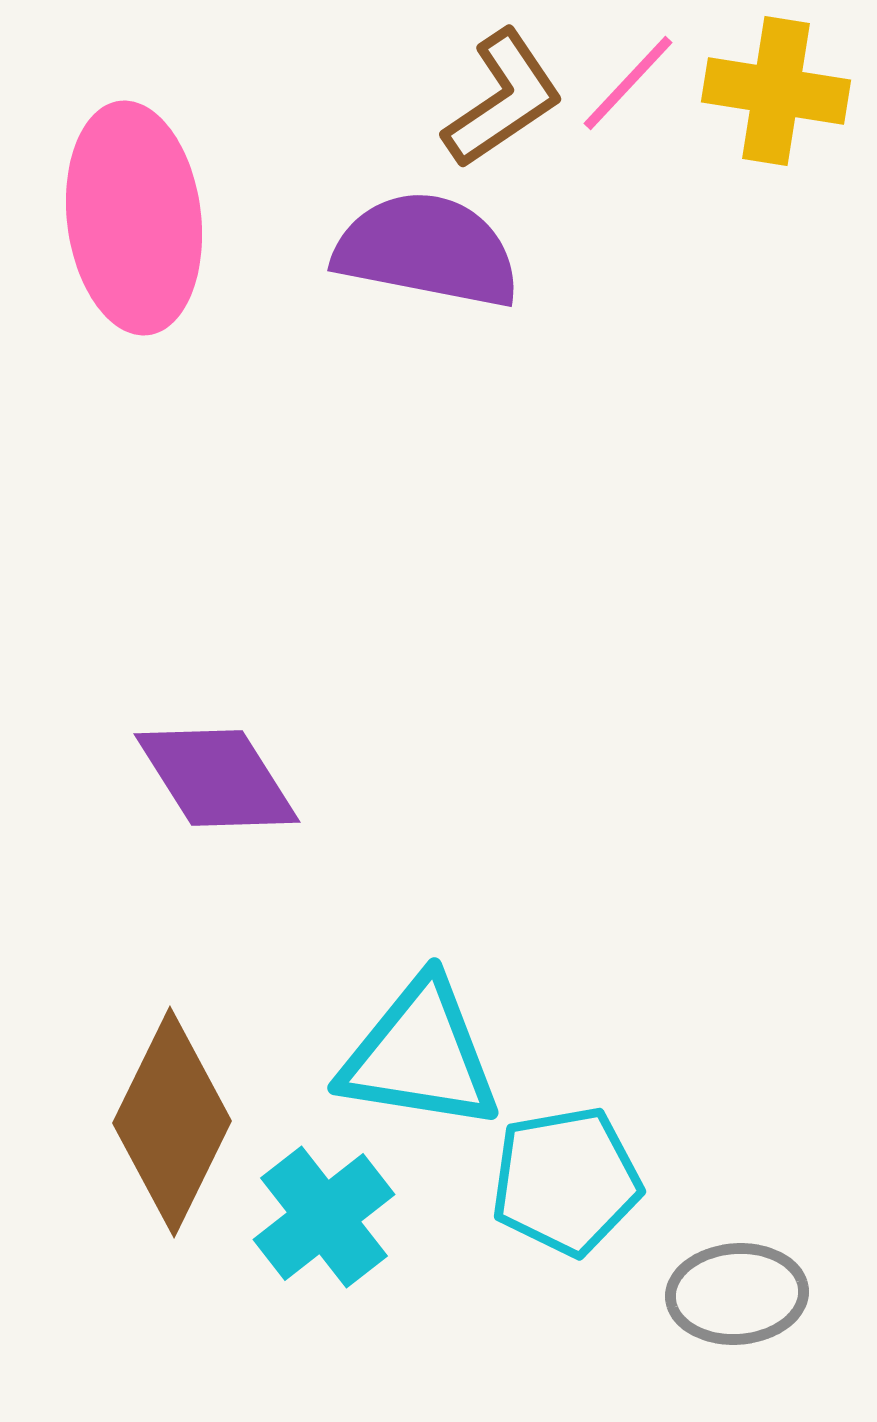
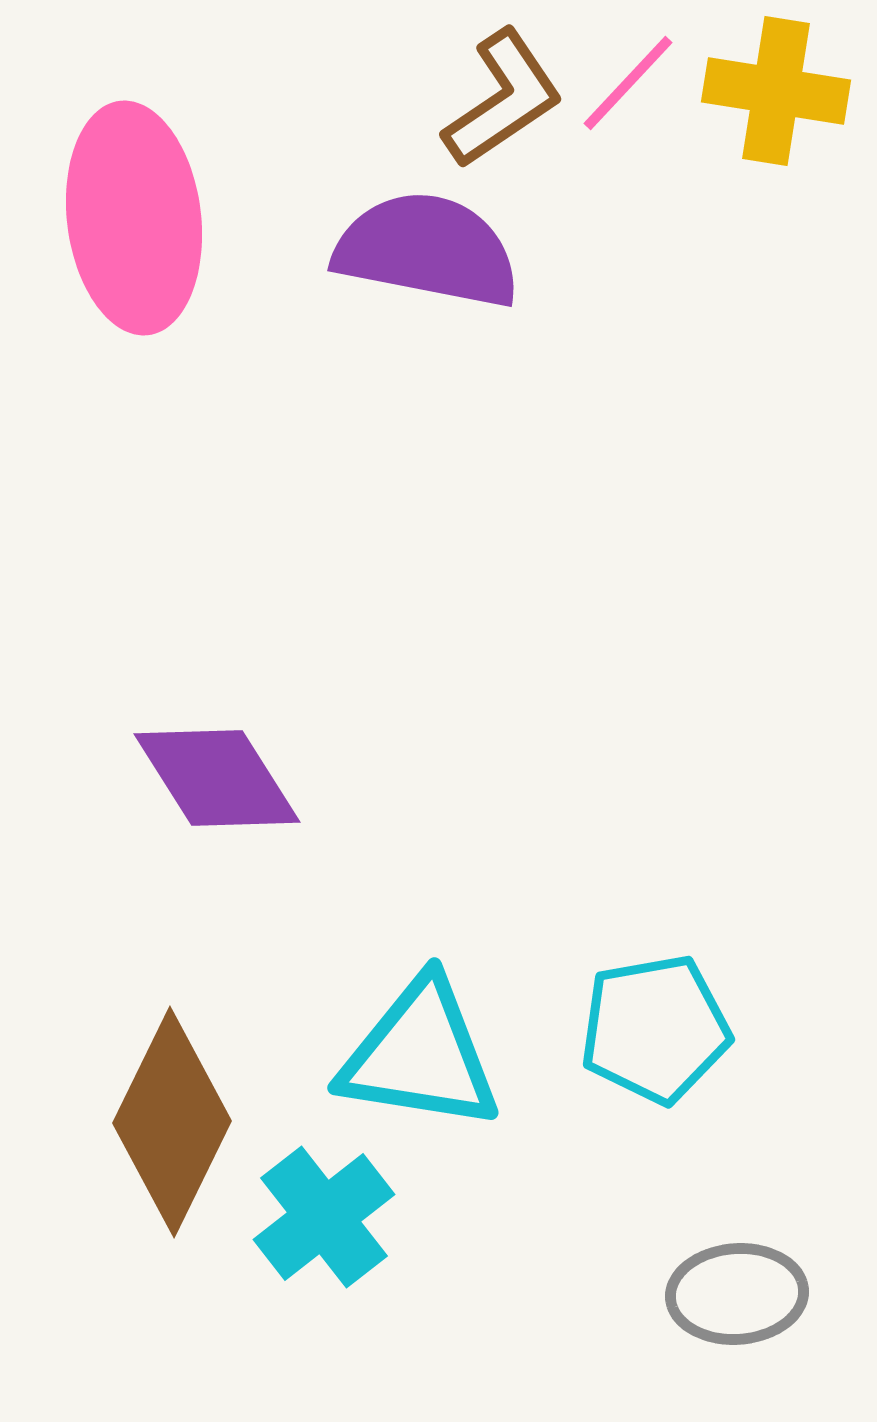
cyan pentagon: moved 89 px right, 152 px up
